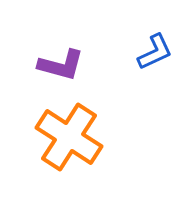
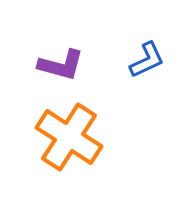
blue L-shape: moved 8 px left, 8 px down
